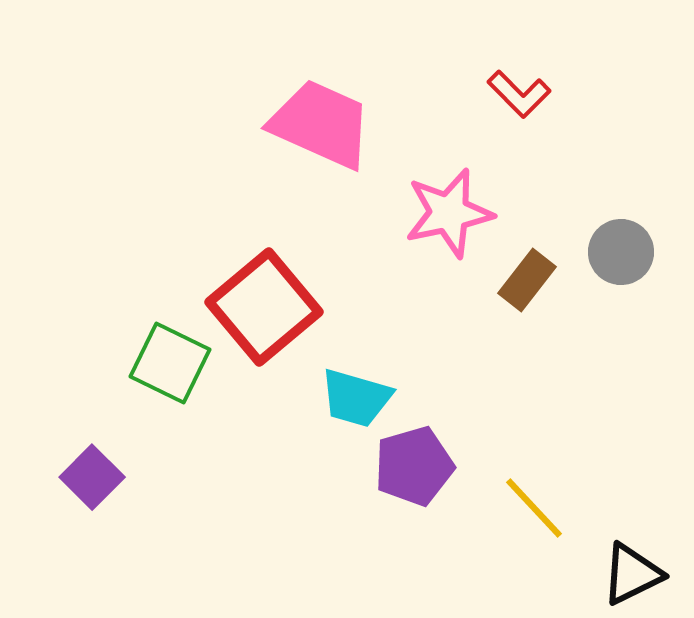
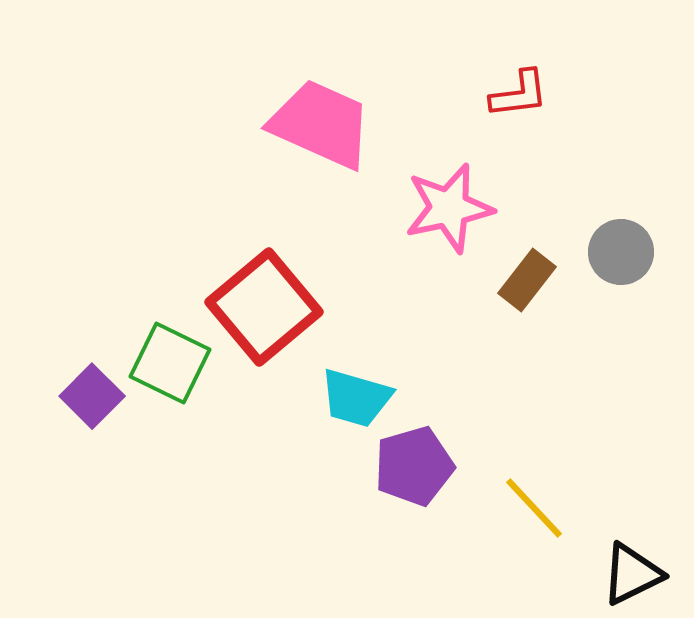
red L-shape: rotated 52 degrees counterclockwise
pink star: moved 5 px up
purple square: moved 81 px up
